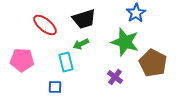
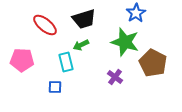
green arrow: moved 1 px down
